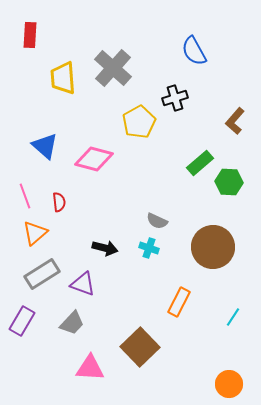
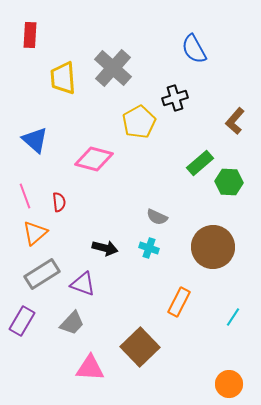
blue semicircle: moved 2 px up
blue triangle: moved 10 px left, 6 px up
gray semicircle: moved 4 px up
